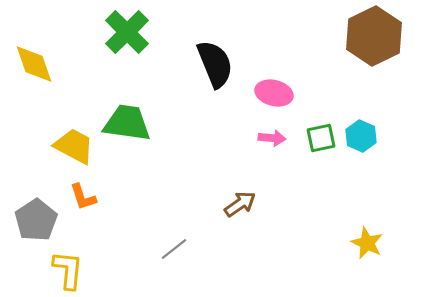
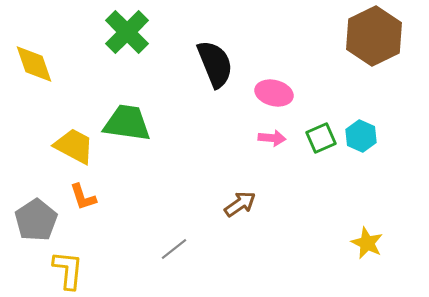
green square: rotated 12 degrees counterclockwise
